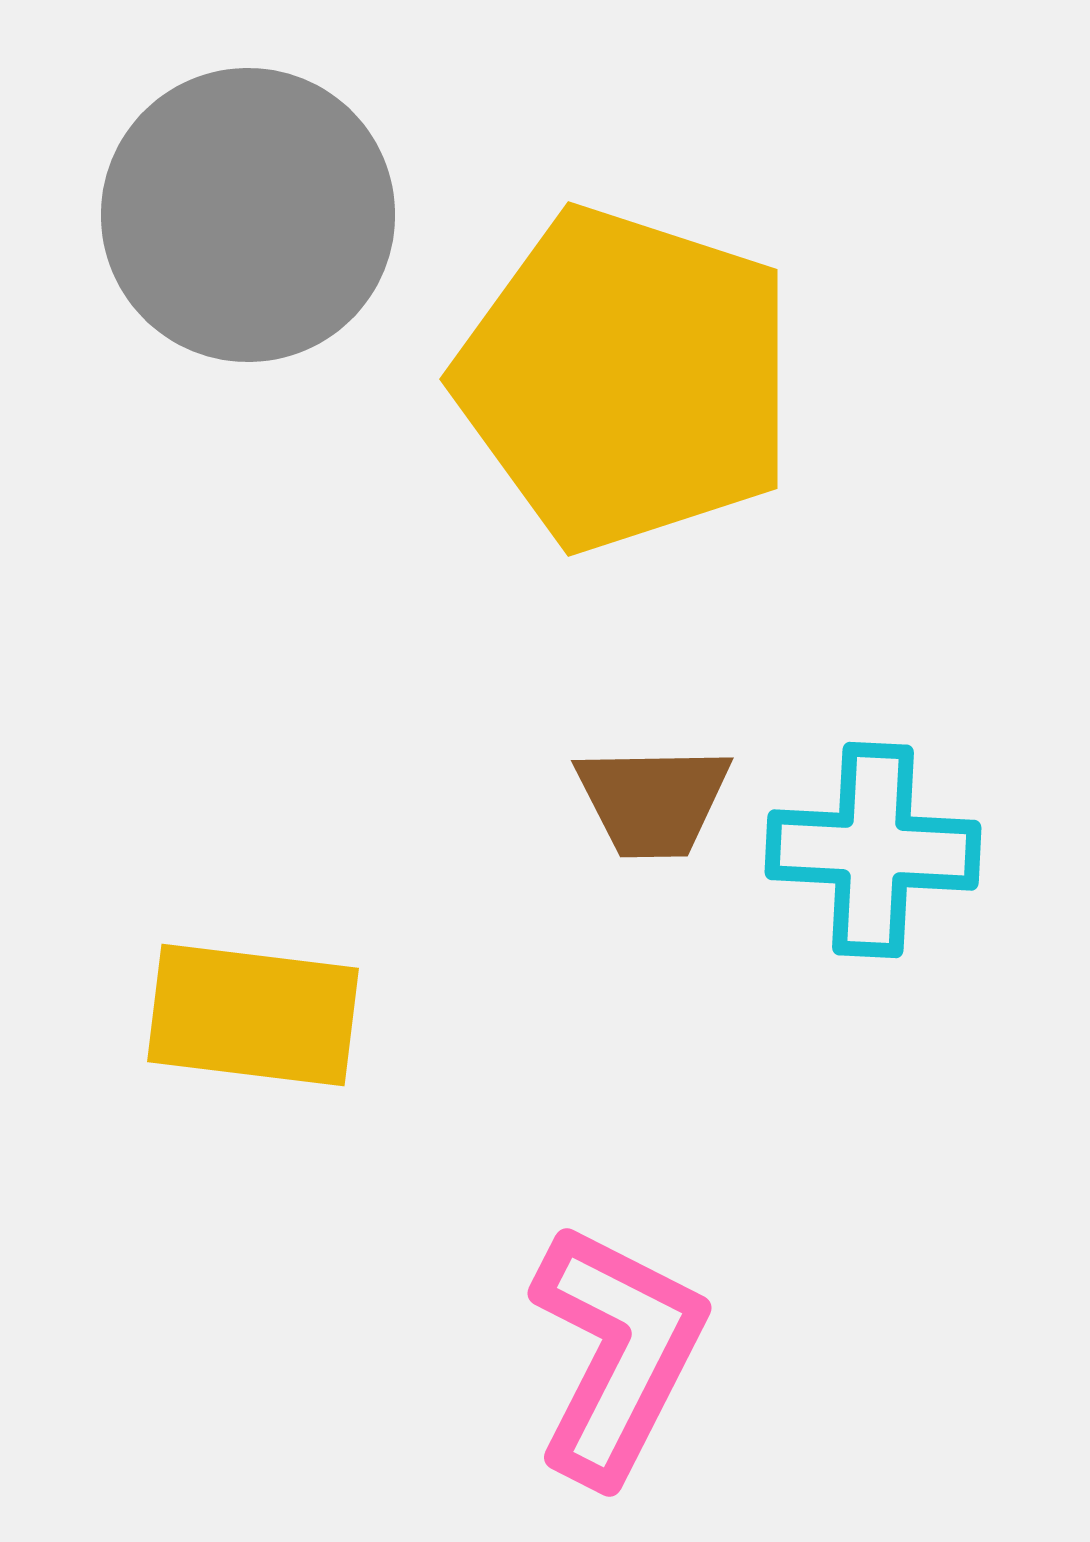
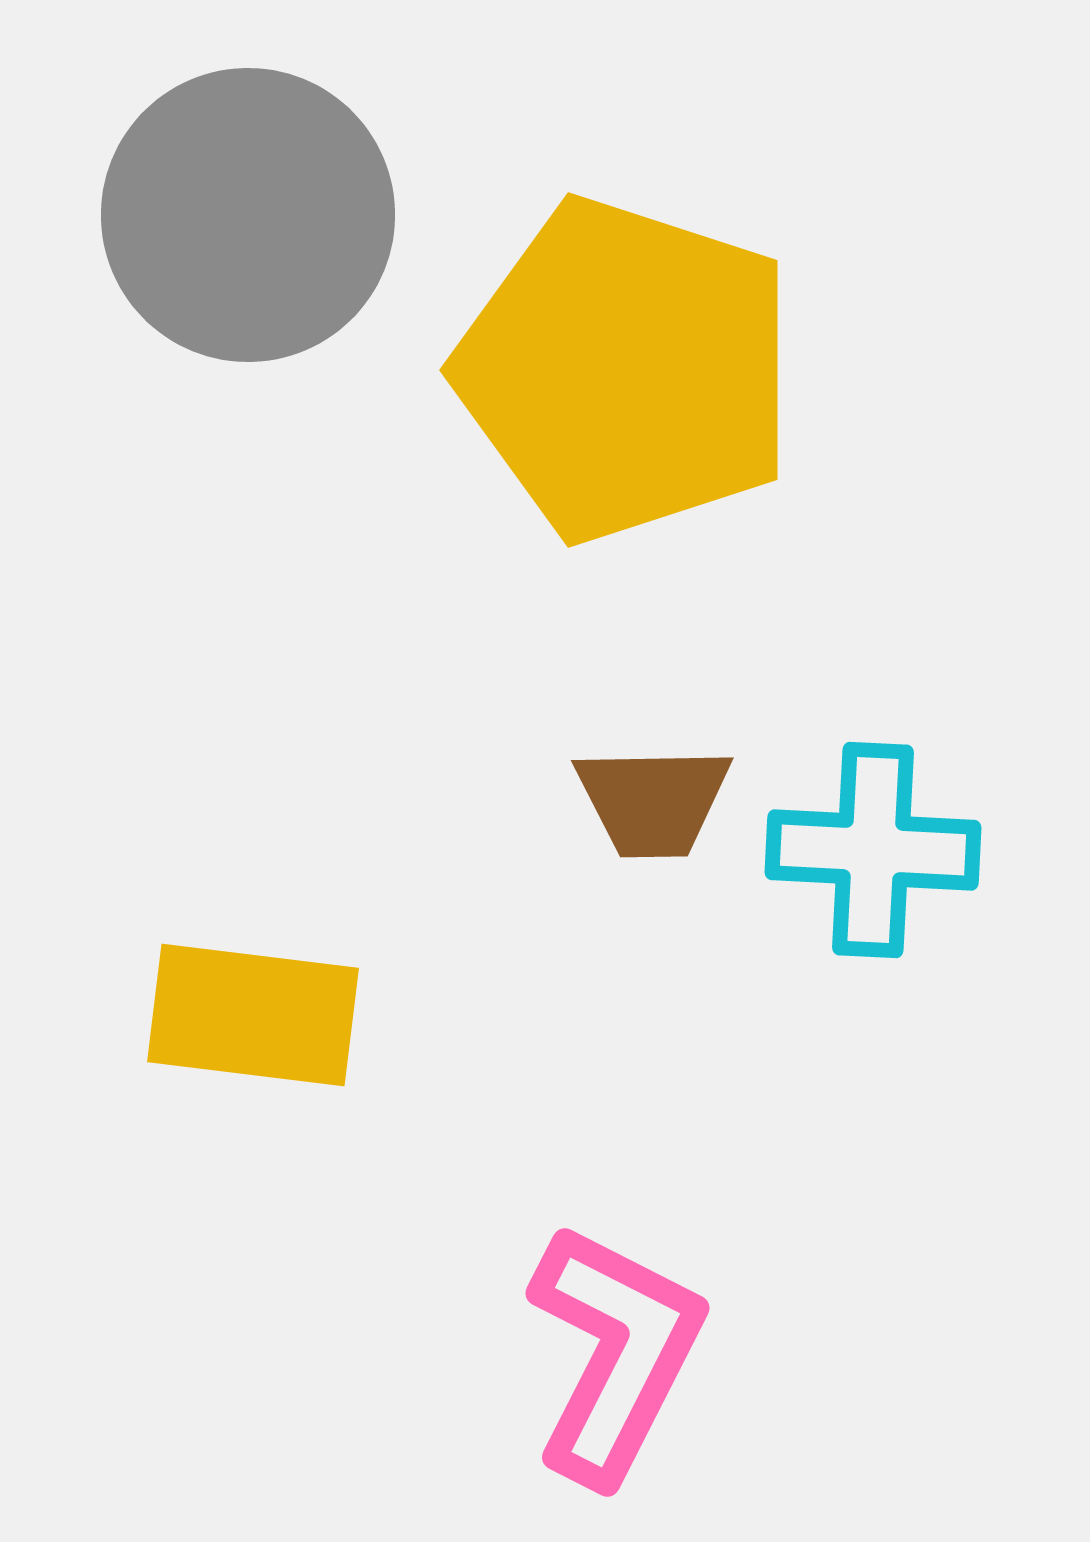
yellow pentagon: moved 9 px up
pink L-shape: moved 2 px left
